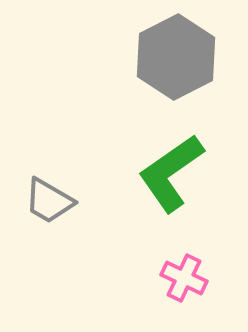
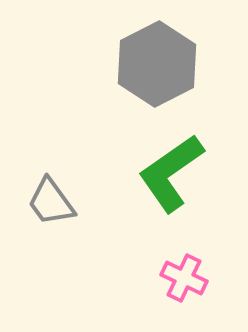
gray hexagon: moved 19 px left, 7 px down
gray trapezoid: moved 2 px right, 1 px down; rotated 24 degrees clockwise
